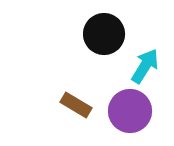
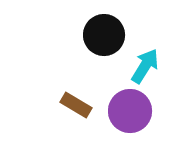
black circle: moved 1 px down
